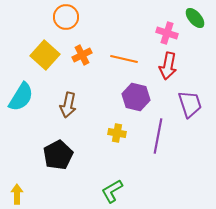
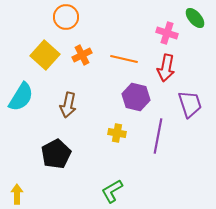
red arrow: moved 2 px left, 2 px down
black pentagon: moved 2 px left, 1 px up
